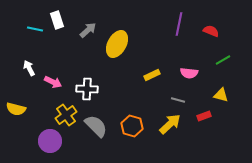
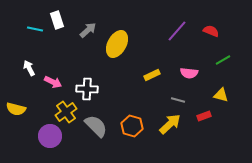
purple line: moved 2 px left, 7 px down; rotated 30 degrees clockwise
yellow cross: moved 3 px up
purple circle: moved 5 px up
